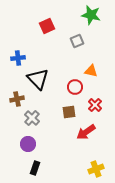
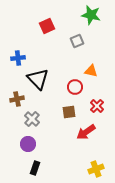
red cross: moved 2 px right, 1 px down
gray cross: moved 1 px down
